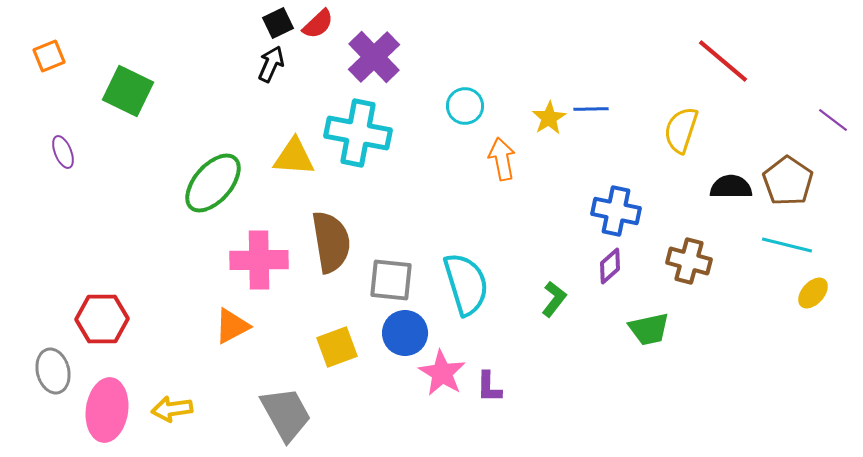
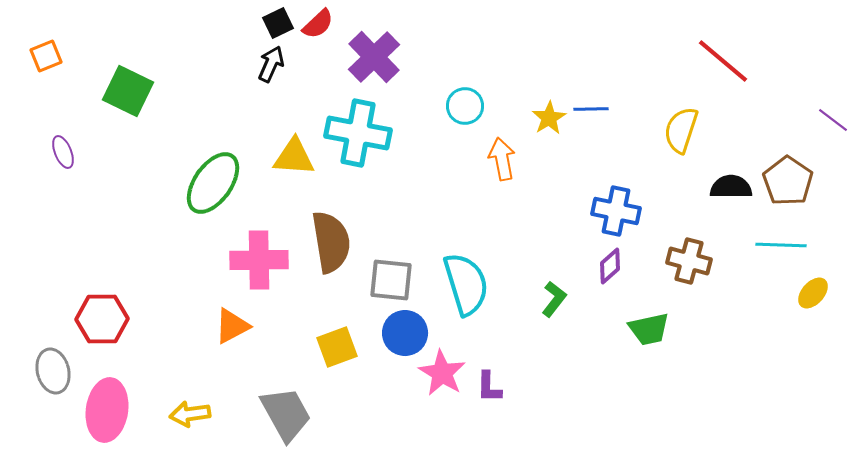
orange square: moved 3 px left
green ellipse: rotated 6 degrees counterclockwise
cyan line: moved 6 px left; rotated 12 degrees counterclockwise
yellow arrow: moved 18 px right, 5 px down
